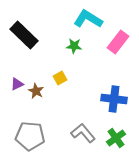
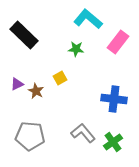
cyan L-shape: rotated 8 degrees clockwise
green star: moved 2 px right, 3 px down
green cross: moved 3 px left, 4 px down
